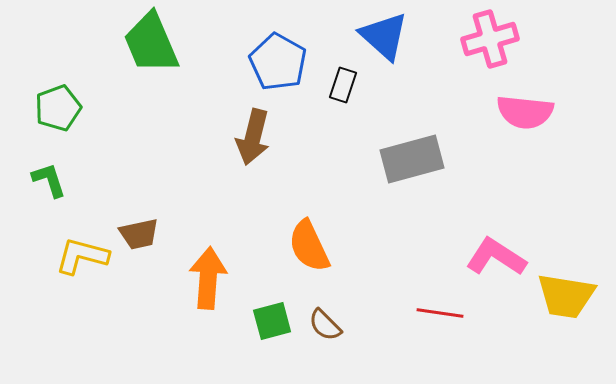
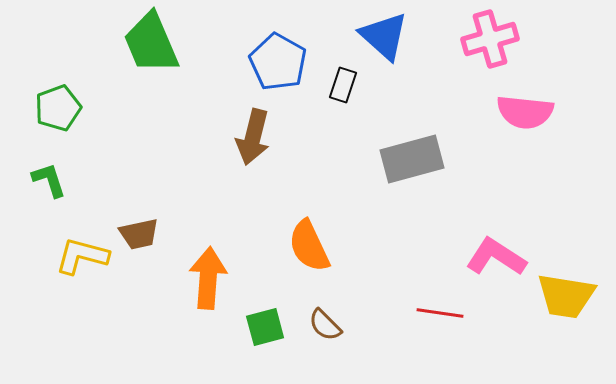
green square: moved 7 px left, 6 px down
